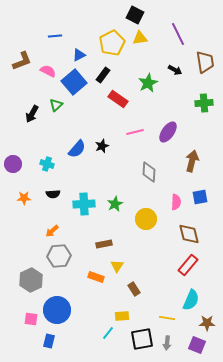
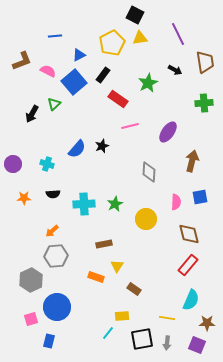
green triangle at (56, 105): moved 2 px left, 1 px up
pink line at (135, 132): moved 5 px left, 6 px up
gray hexagon at (59, 256): moved 3 px left
brown rectangle at (134, 289): rotated 24 degrees counterclockwise
blue circle at (57, 310): moved 3 px up
pink square at (31, 319): rotated 24 degrees counterclockwise
